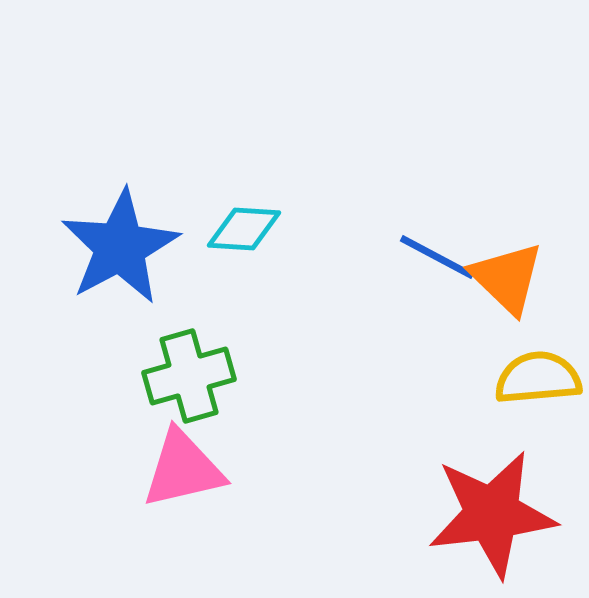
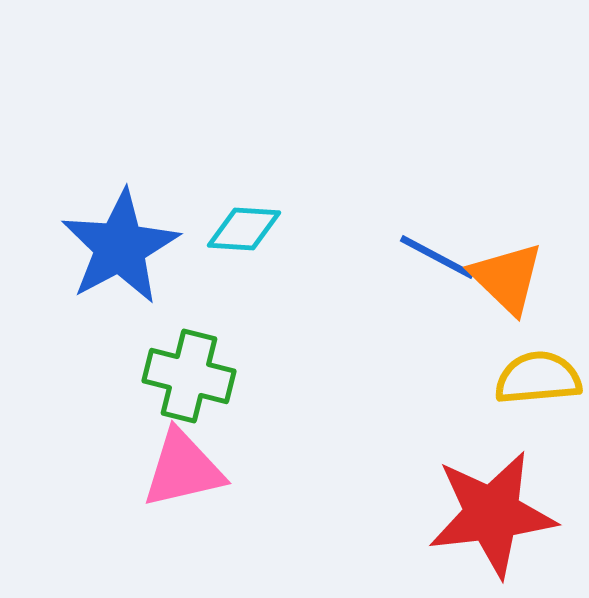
green cross: rotated 30 degrees clockwise
